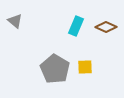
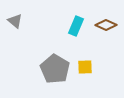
brown diamond: moved 2 px up
